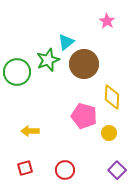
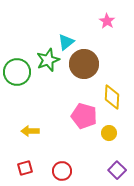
red circle: moved 3 px left, 1 px down
